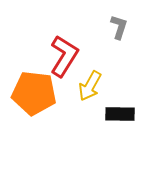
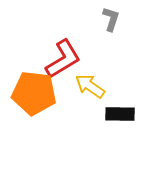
gray L-shape: moved 8 px left, 8 px up
red L-shape: moved 1 px left, 3 px down; rotated 27 degrees clockwise
yellow arrow: rotated 96 degrees clockwise
